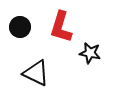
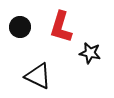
black triangle: moved 2 px right, 3 px down
